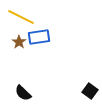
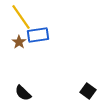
yellow line: rotated 28 degrees clockwise
blue rectangle: moved 1 px left, 2 px up
black square: moved 2 px left
